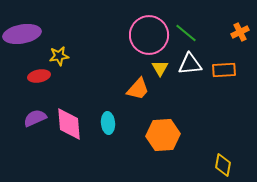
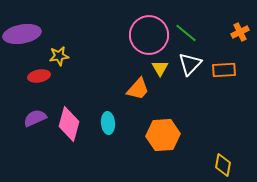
white triangle: rotated 40 degrees counterclockwise
pink diamond: rotated 20 degrees clockwise
